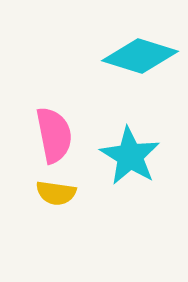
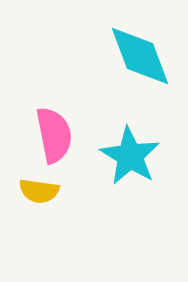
cyan diamond: rotated 52 degrees clockwise
yellow semicircle: moved 17 px left, 2 px up
